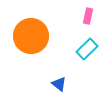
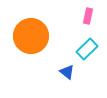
blue triangle: moved 8 px right, 12 px up
